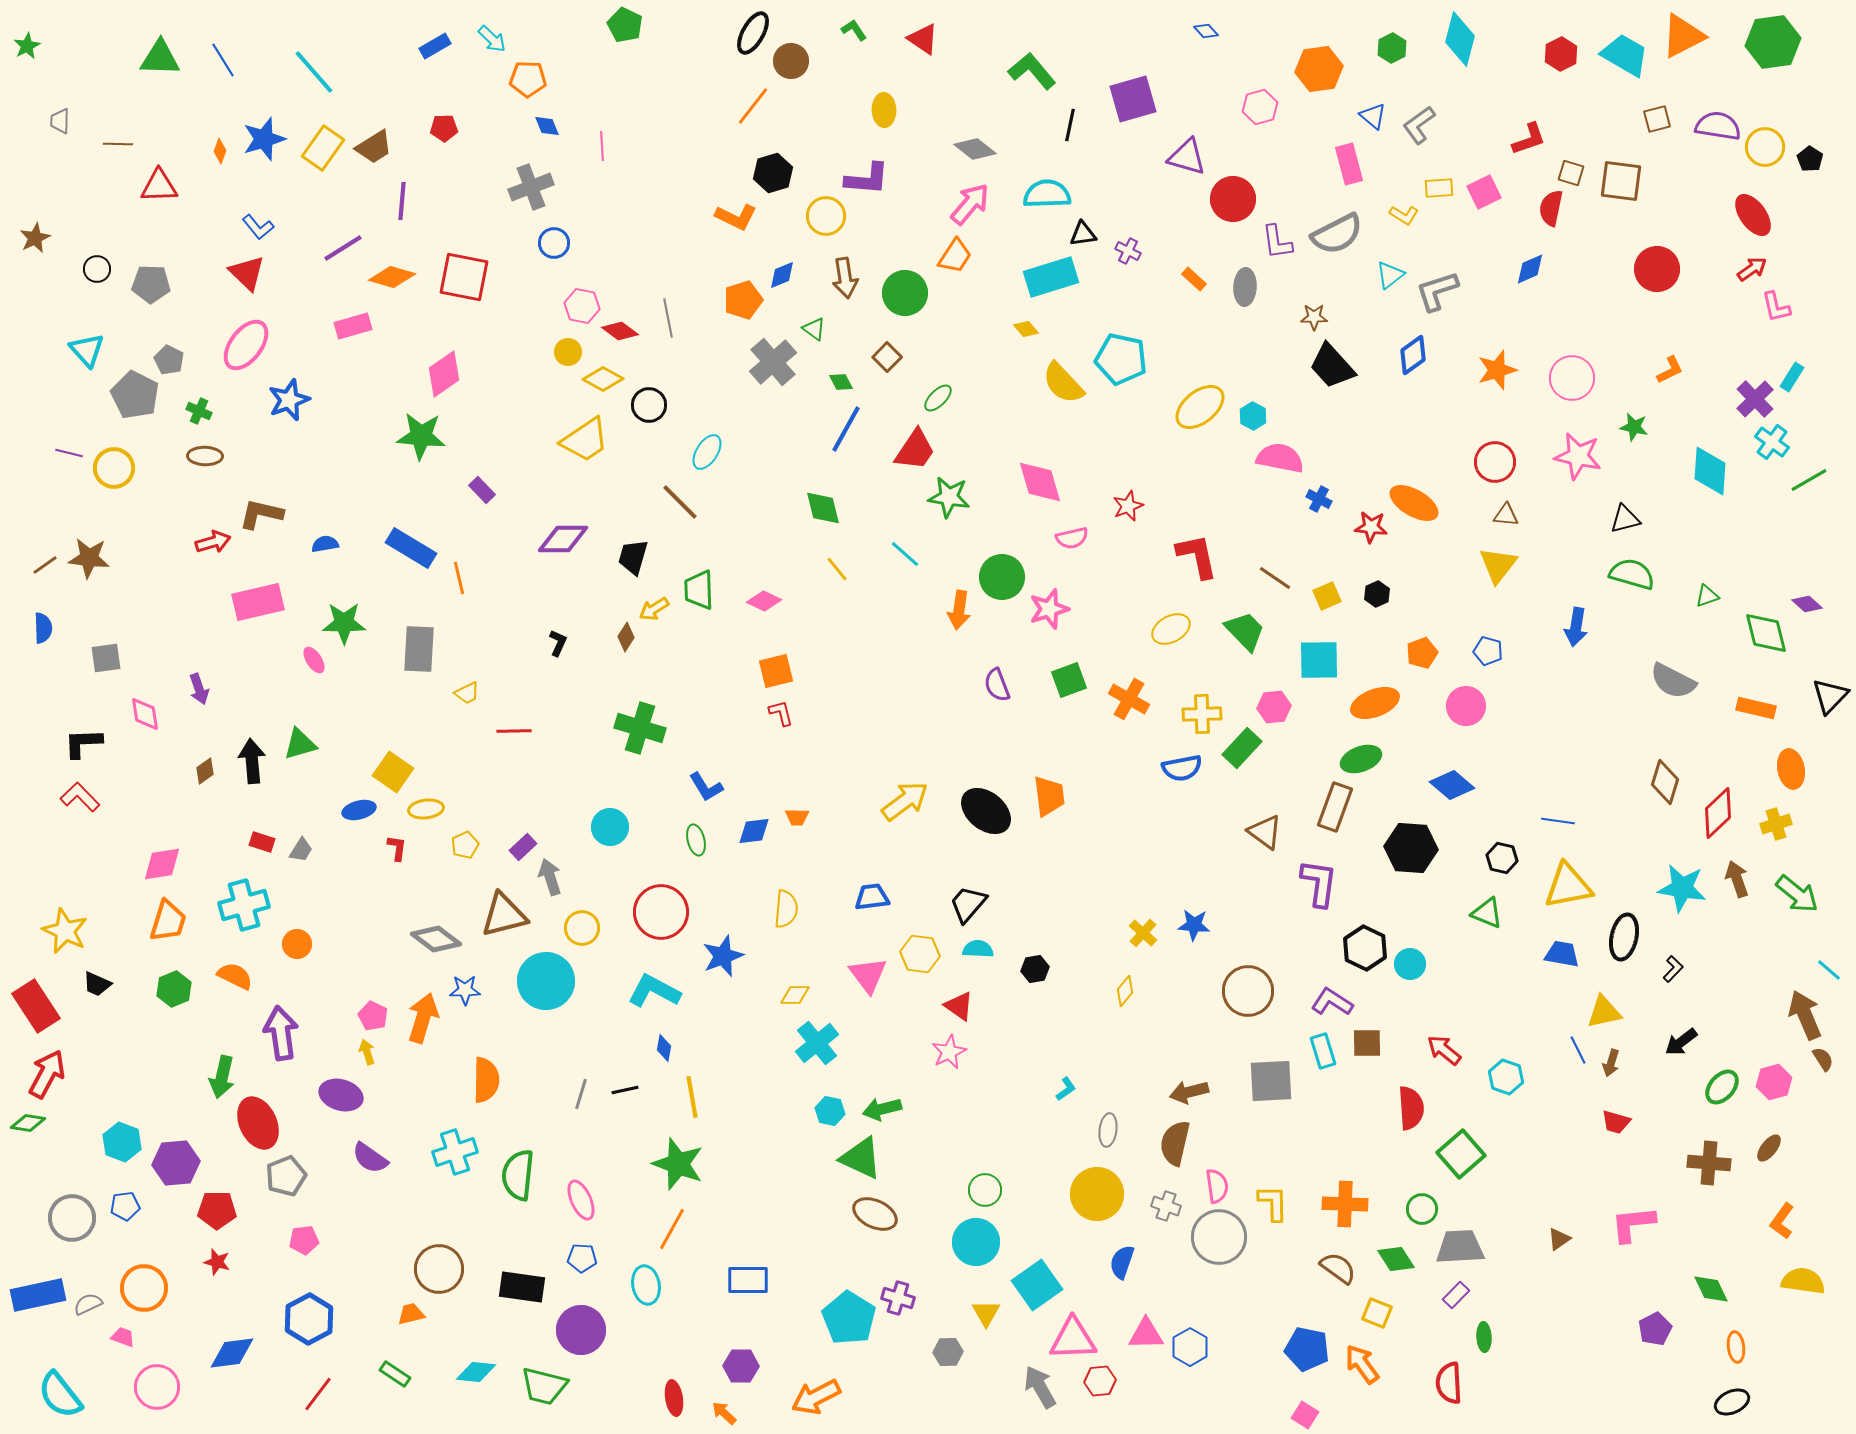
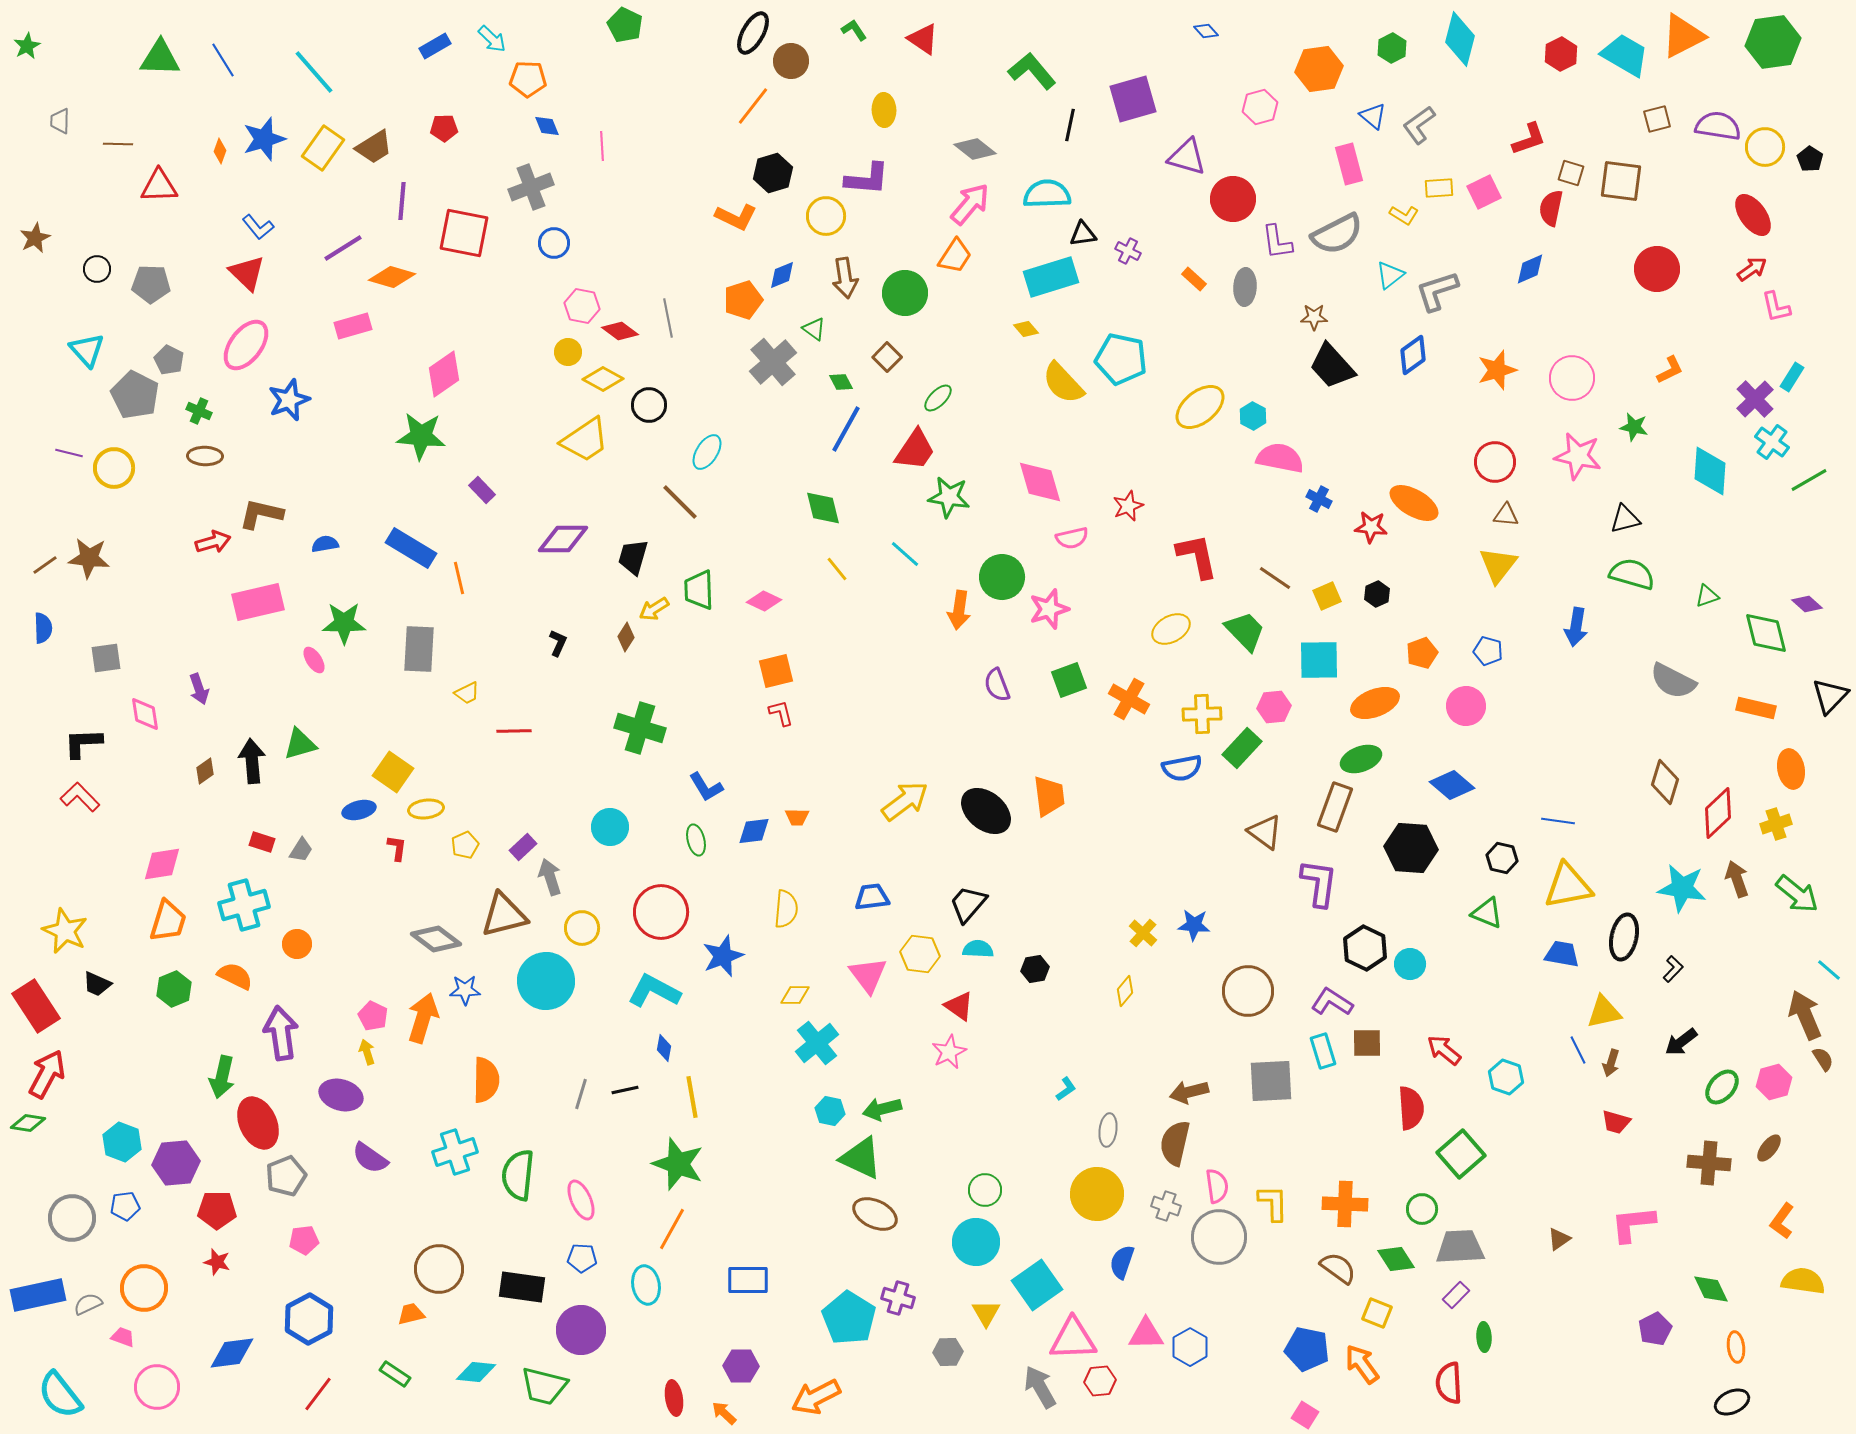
red square at (464, 277): moved 44 px up
